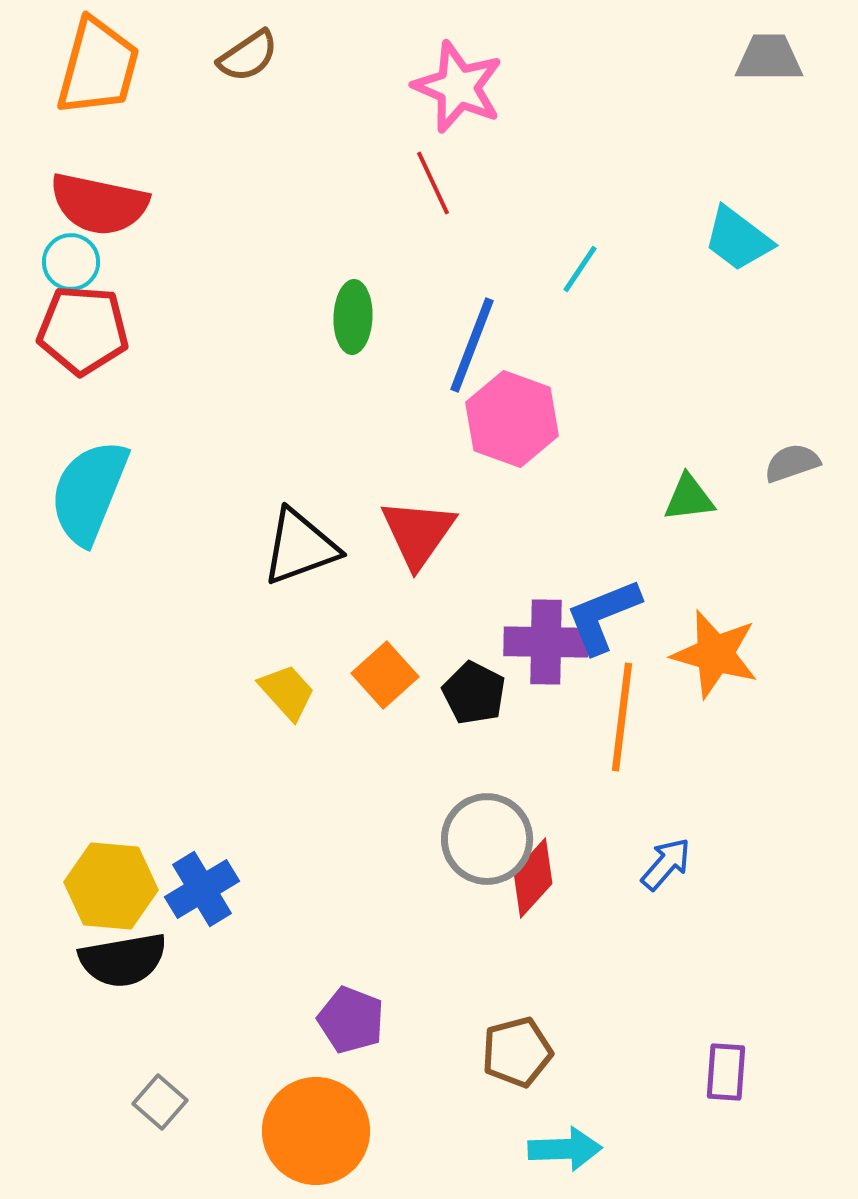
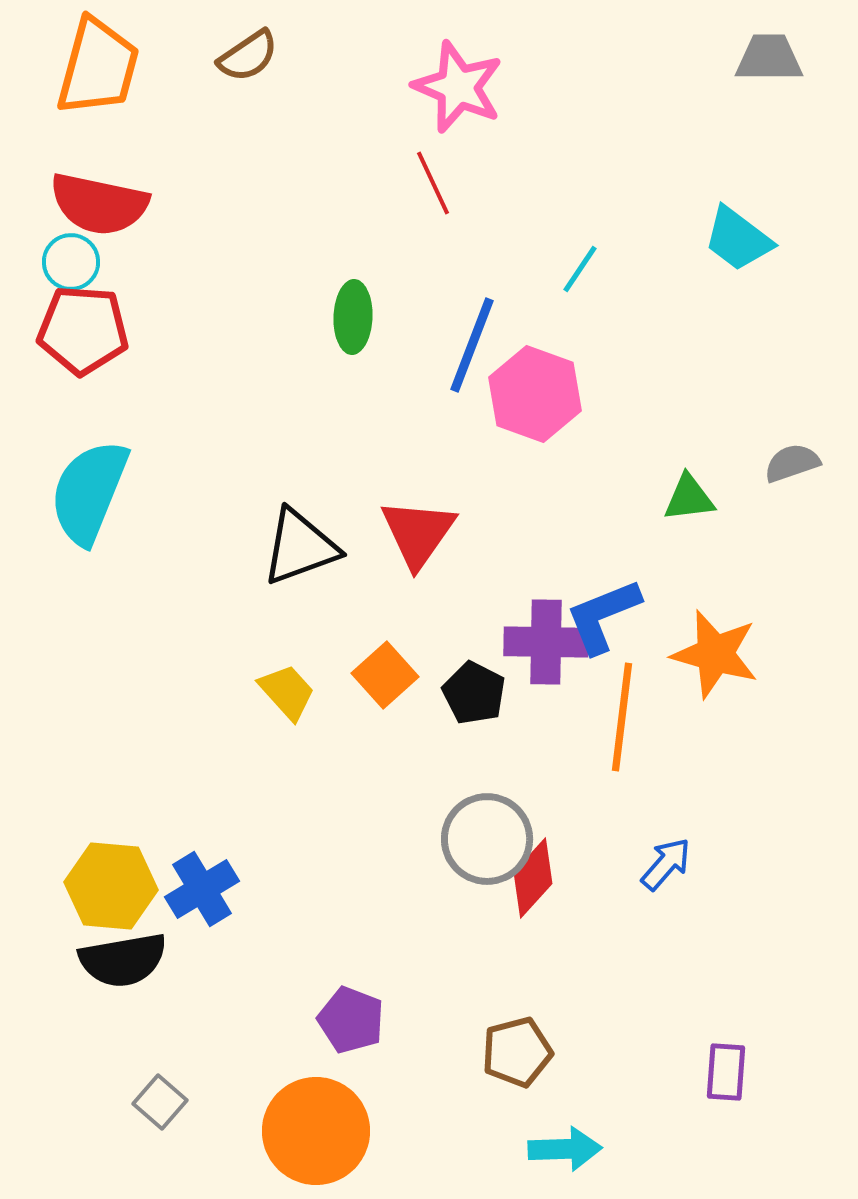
pink hexagon: moved 23 px right, 25 px up
